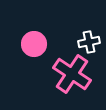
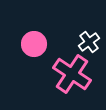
white cross: rotated 25 degrees counterclockwise
